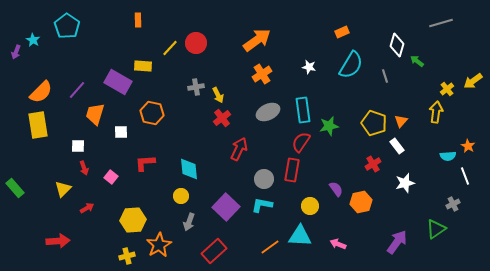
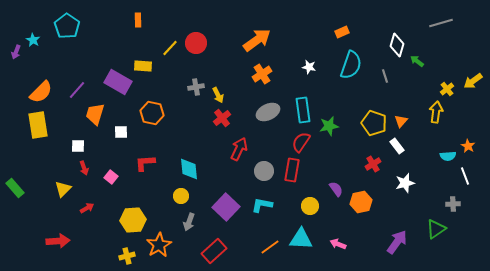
cyan semicircle at (351, 65): rotated 12 degrees counterclockwise
gray circle at (264, 179): moved 8 px up
gray cross at (453, 204): rotated 24 degrees clockwise
cyan triangle at (300, 236): moved 1 px right, 3 px down
